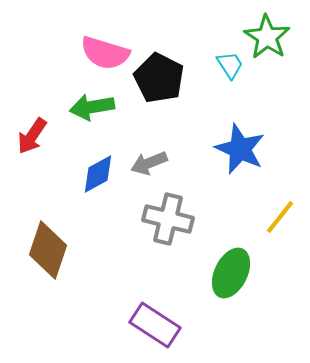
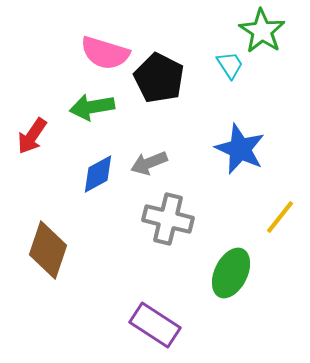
green star: moved 5 px left, 6 px up
